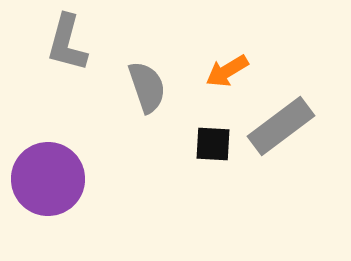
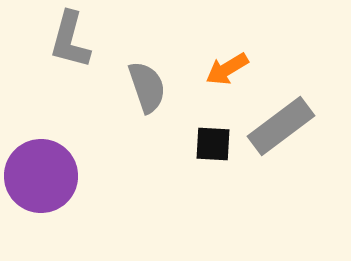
gray L-shape: moved 3 px right, 3 px up
orange arrow: moved 2 px up
purple circle: moved 7 px left, 3 px up
